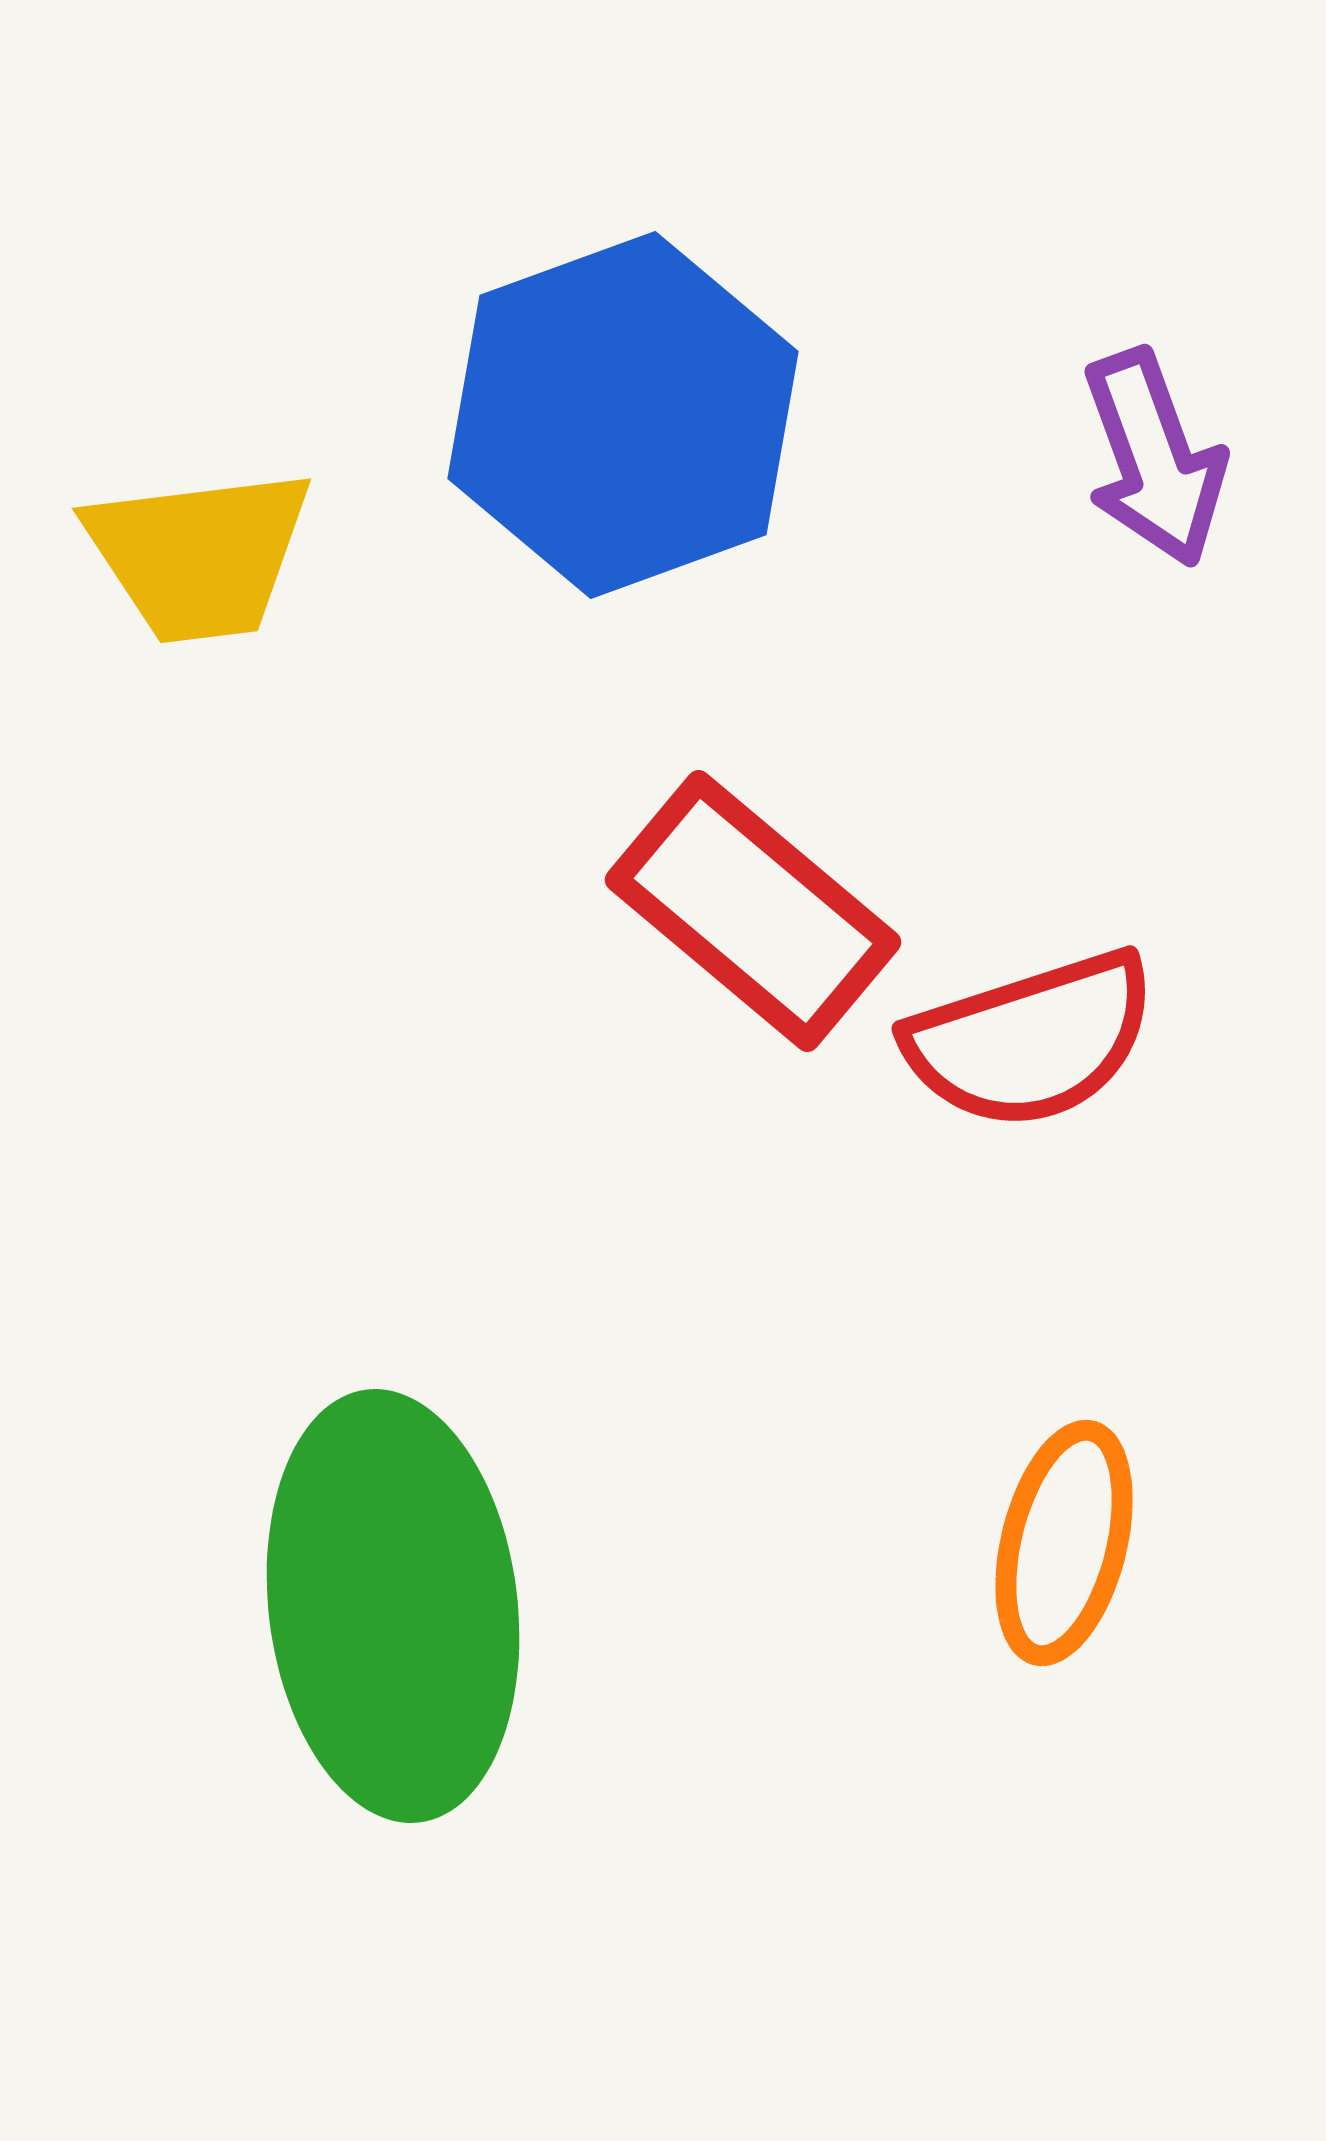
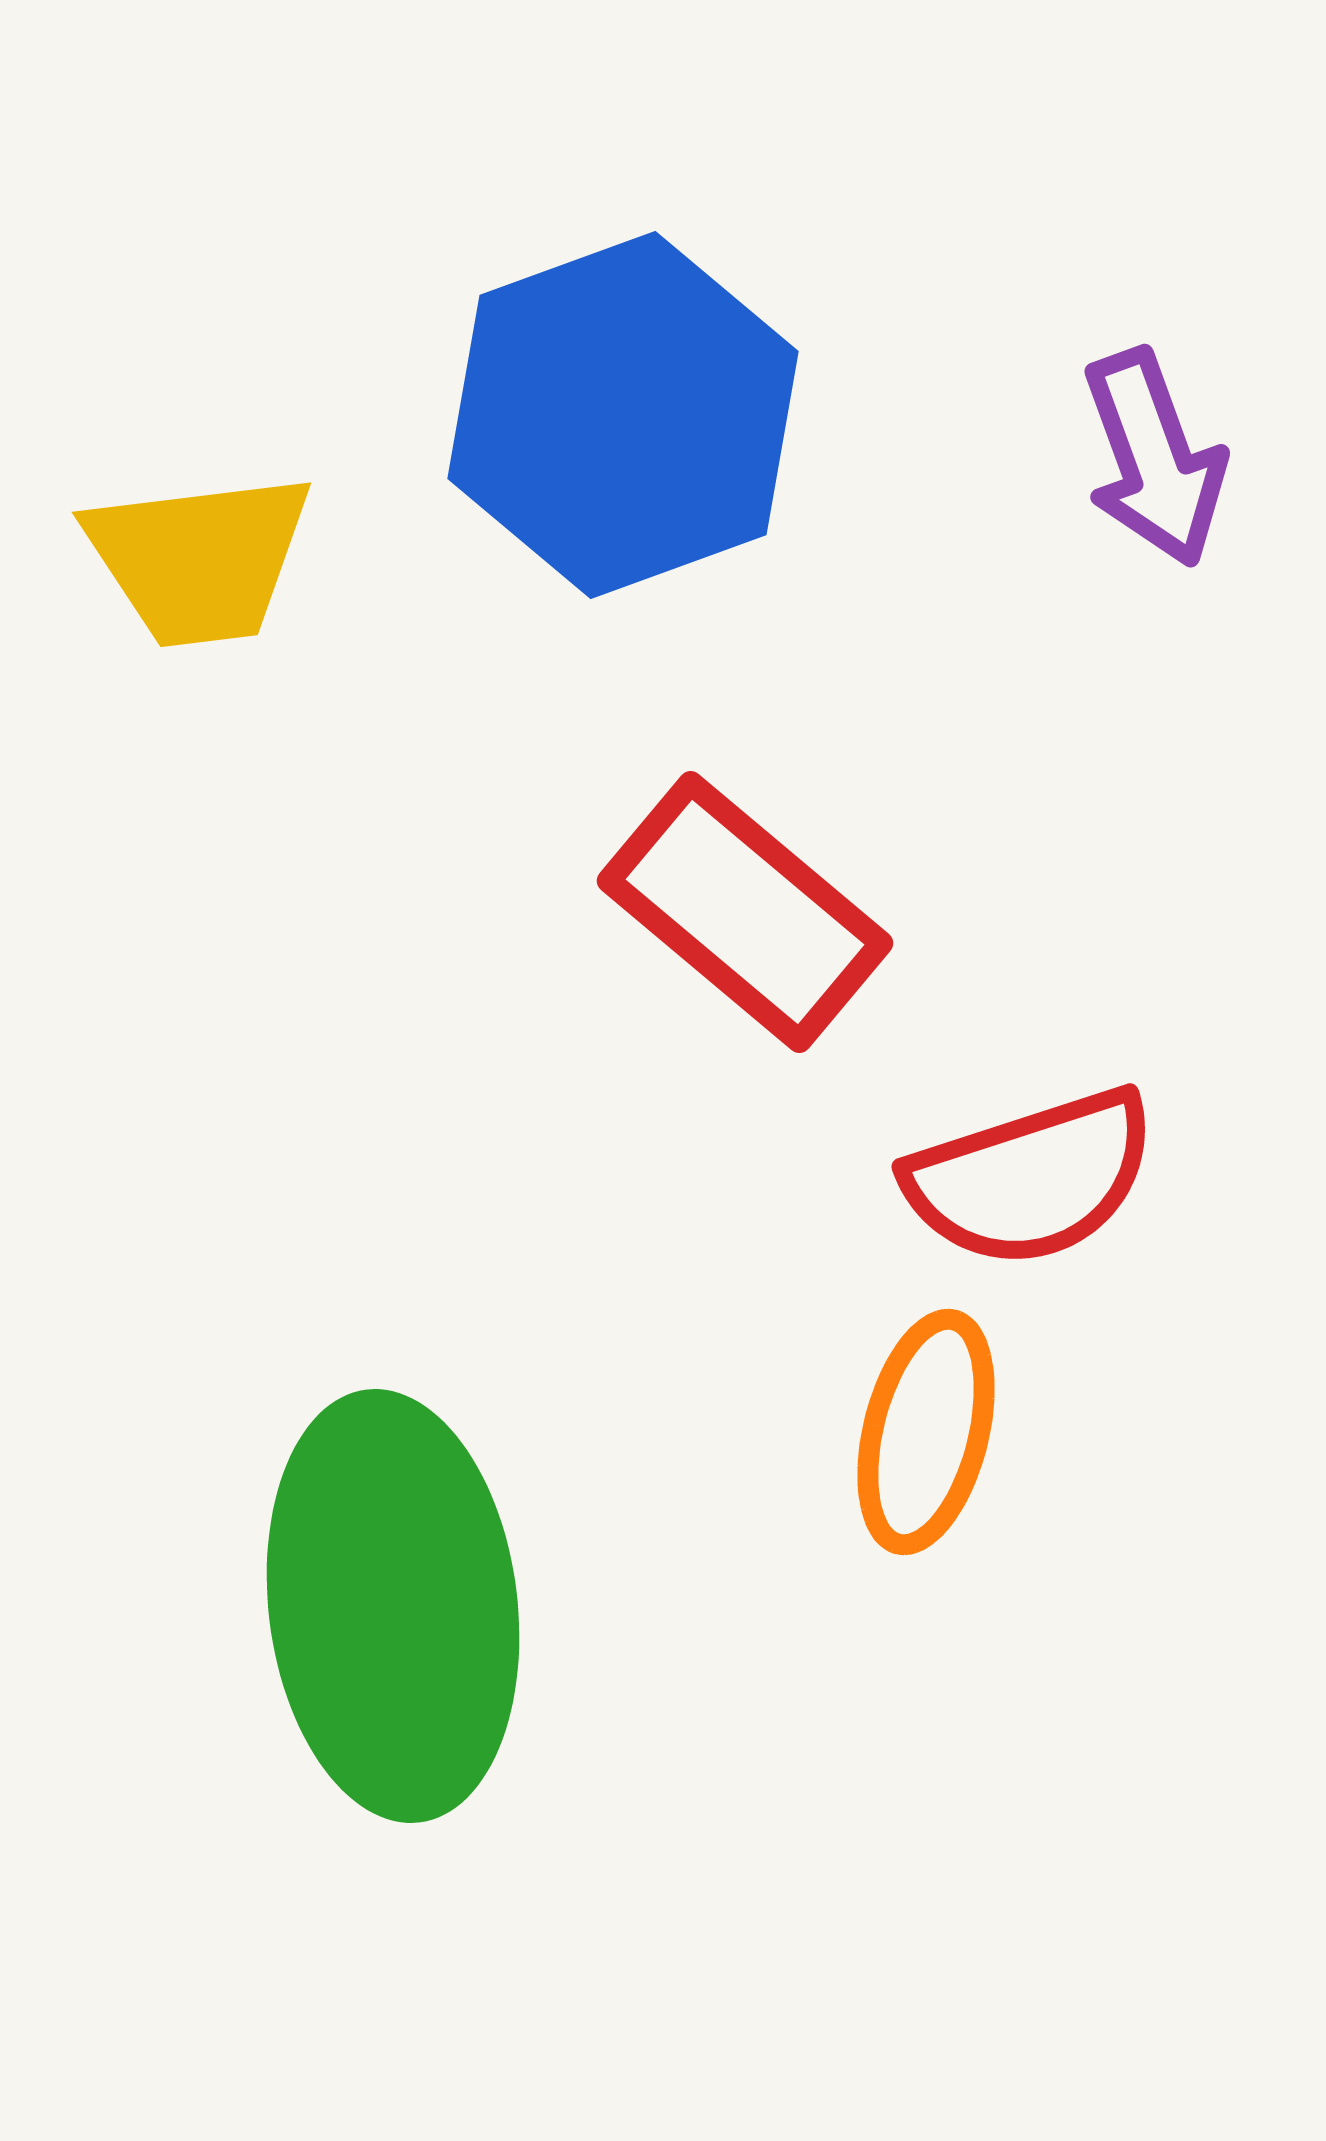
yellow trapezoid: moved 4 px down
red rectangle: moved 8 px left, 1 px down
red semicircle: moved 138 px down
orange ellipse: moved 138 px left, 111 px up
